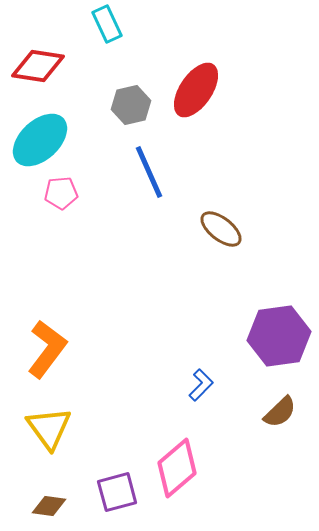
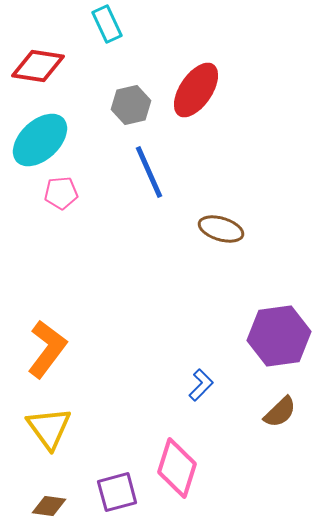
brown ellipse: rotated 21 degrees counterclockwise
pink diamond: rotated 32 degrees counterclockwise
